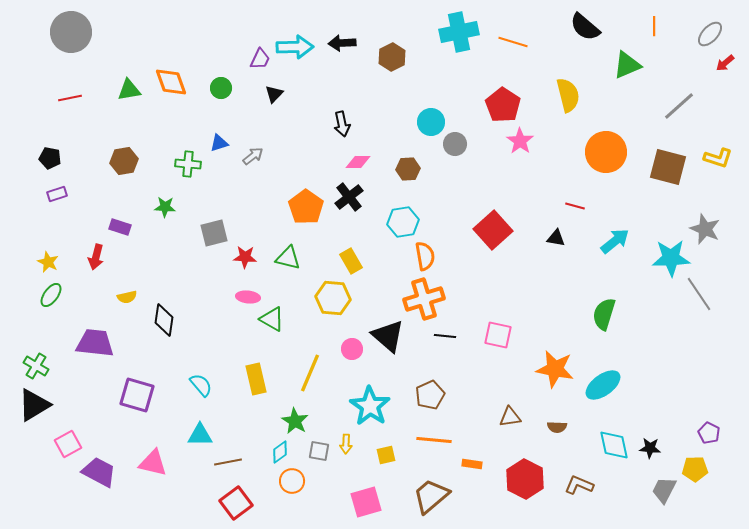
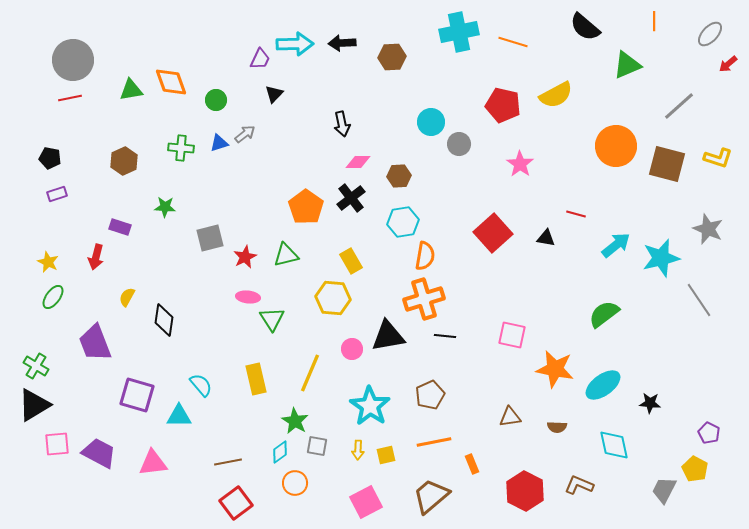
orange line at (654, 26): moved 5 px up
gray circle at (71, 32): moved 2 px right, 28 px down
cyan arrow at (295, 47): moved 3 px up
brown hexagon at (392, 57): rotated 24 degrees clockwise
red arrow at (725, 63): moved 3 px right, 1 px down
green circle at (221, 88): moved 5 px left, 12 px down
green triangle at (129, 90): moved 2 px right
yellow semicircle at (568, 95): moved 12 px left; rotated 76 degrees clockwise
red pentagon at (503, 105): rotated 20 degrees counterclockwise
pink star at (520, 141): moved 23 px down
gray circle at (455, 144): moved 4 px right
orange circle at (606, 152): moved 10 px right, 6 px up
gray arrow at (253, 156): moved 8 px left, 22 px up
brown hexagon at (124, 161): rotated 16 degrees counterclockwise
green cross at (188, 164): moved 7 px left, 16 px up
brown square at (668, 167): moved 1 px left, 3 px up
brown hexagon at (408, 169): moved 9 px left, 7 px down
black cross at (349, 197): moved 2 px right, 1 px down
red line at (575, 206): moved 1 px right, 8 px down
gray star at (705, 229): moved 3 px right
red square at (493, 230): moved 3 px down
gray square at (214, 233): moved 4 px left, 5 px down
black triangle at (556, 238): moved 10 px left
cyan arrow at (615, 241): moved 1 px right, 4 px down
orange semicircle at (425, 256): rotated 20 degrees clockwise
red star at (245, 257): rotated 30 degrees counterclockwise
green triangle at (288, 258): moved 2 px left, 3 px up; rotated 28 degrees counterclockwise
cyan star at (671, 258): moved 10 px left; rotated 12 degrees counterclockwise
gray line at (699, 294): moved 6 px down
green ellipse at (51, 295): moved 2 px right, 2 px down
yellow semicircle at (127, 297): rotated 132 degrees clockwise
green semicircle at (604, 314): rotated 36 degrees clockwise
green triangle at (272, 319): rotated 28 degrees clockwise
pink square at (498, 335): moved 14 px right
black triangle at (388, 336): rotated 51 degrees counterclockwise
purple trapezoid at (95, 343): rotated 117 degrees counterclockwise
cyan triangle at (200, 435): moved 21 px left, 19 px up
orange line at (434, 440): moved 2 px down; rotated 16 degrees counterclockwise
pink square at (68, 444): moved 11 px left; rotated 24 degrees clockwise
yellow arrow at (346, 444): moved 12 px right, 6 px down
black star at (650, 448): moved 45 px up
gray square at (319, 451): moved 2 px left, 5 px up
pink triangle at (153, 463): rotated 20 degrees counterclockwise
orange rectangle at (472, 464): rotated 60 degrees clockwise
yellow pentagon at (695, 469): rotated 30 degrees clockwise
purple trapezoid at (99, 472): moved 19 px up
red hexagon at (525, 479): moved 12 px down
orange circle at (292, 481): moved 3 px right, 2 px down
pink square at (366, 502): rotated 12 degrees counterclockwise
